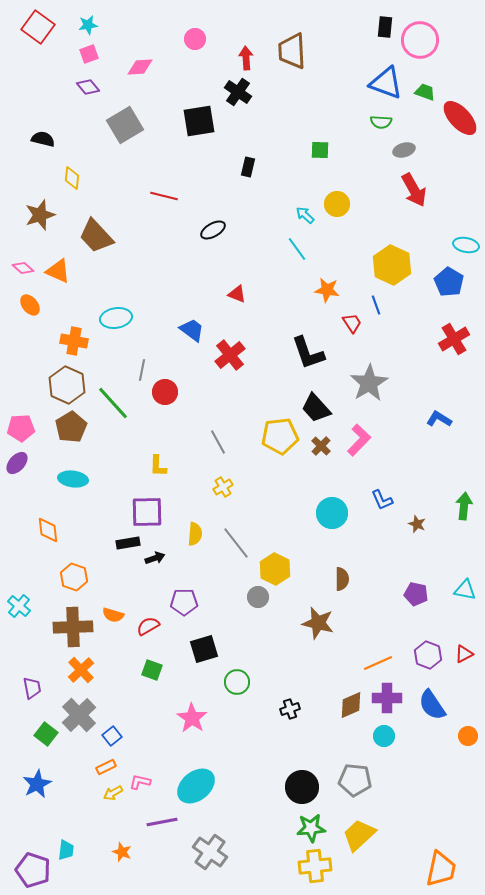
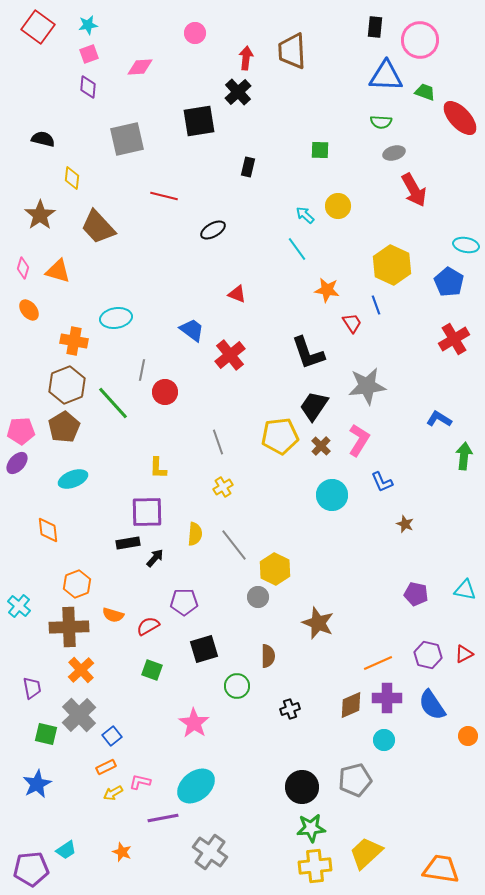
black rectangle at (385, 27): moved 10 px left
pink circle at (195, 39): moved 6 px up
red arrow at (246, 58): rotated 10 degrees clockwise
blue triangle at (386, 83): moved 7 px up; rotated 18 degrees counterclockwise
purple diamond at (88, 87): rotated 45 degrees clockwise
black cross at (238, 92): rotated 12 degrees clockwise
gray square at (125, 125): moved 2 px right, 14 px down; rotated 18 degrees clockwise
gray ellipse at (404, 150): moved 10 px left, 3 px down
yellow circle at (337, 204): moved 1 px right, 2 px down
brown star at (40, 215): rotated 16 degrees counterclockwise
brown trapezoid at (96, 236): moved 2 px right, 9 px up
pink diamond at (23, 268): rotated 65 degrees clockwise
orange triangle at (58, 271): rotated 8 degrees counterclockwise
orange ellipse at (30, 305): moved 1 px left, 5 px down
gray star at (369, 383): moved 2 px left, 3 px down; rotated 24 degrees clockwise
brown hexagon at (67, 385): rotated 15 degrees clockwise
black trapezoid at (316, 408): moved 2 px left, 2 px up; rotated 76 degrees clockwise
brown pentagon at (71, 427): moved 7 px left
pink pentagon at (21, 428): moved 3 px down
pink L-shape at (359, 440): rotated 12 degrees counterclockwise
gray line at (218, 442): rotated 10 degrees clockwise
yellow L-shape at (158, 466): moved 2 px down
cyan ellipse at (73, 479): rotated 28 degrees counterclockwise
blue L-shape at (382, 500): moved 18 px up
green arrow at (464, 506): moved 50 px up
cyan circle at (332, 513): moved 18 px up
brown star at (417, 524): moved 12 px left
gray line at (236, 543): moved 2 px left, 2 px down
black arrow at (155, 558): rotated 30 degrees counterclockwise
orange hexagon at (74, 577): moved 3 px right, 7 px down; rotated 20 degrees clockwise
brown semicircle at (342, 579): moved 74 px left, 77 px down
brown star at (318, 623): rotated 8 degrees clockwise
brown cross at (73, 627): moved 4 px left
purple hexagon at (428, 655): rotated 8 degrees counterclockwise
green circle at (237, 682): moved 4 px down
pink star at (192, 718): moved 2 px right, 5 px down
green square at (46, 734): rotated 25 degrees counterclockwise
cyan circle at (384, 736): moved 4 px down
gray pentagon at (355, 780): rotated 20 degrees counterclockwise
purple line at (162, 822): moved 1 px right, 4 px up
yellow trapezoid at (359, 835): moved 7 px right, 18 px down
cyan trapezoid at (66, 850): rotated 50 degrees clockwise
orange trapezoid at (441, 869): rotated 93 degrees counterclockwise
purple pentagon at (33, 870): moved 2 px left, 1 px up; rotated 24 degrees counterclockwise
